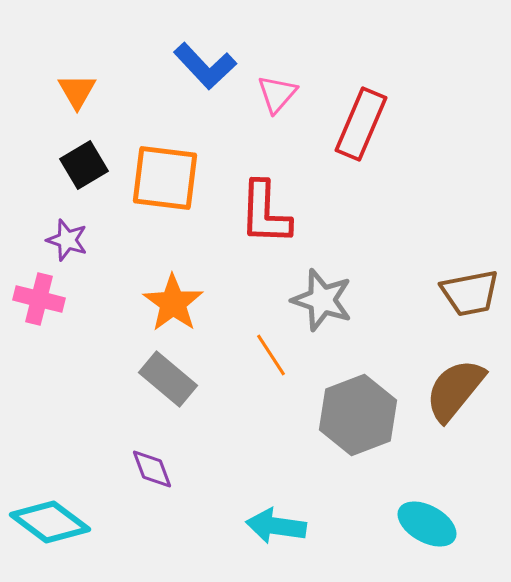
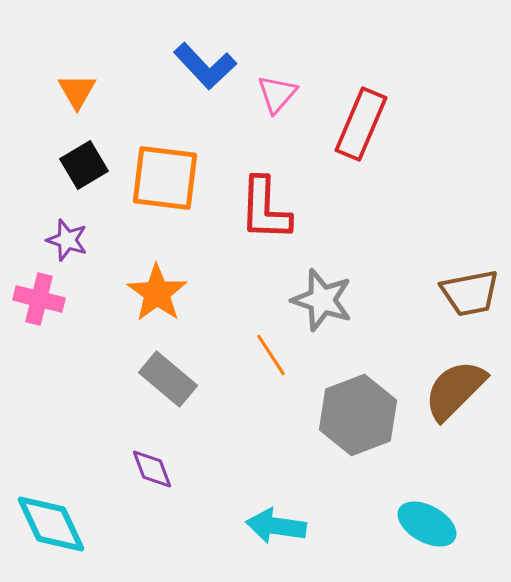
red L-shape: moved 4 px up
orange star: moved 16 px left, 10 px up
brown semicircle: rotated 6 degrees clockwise
cyan diamond: moved 1 px right, 2 px down; rotated 28 degrees clockwise
